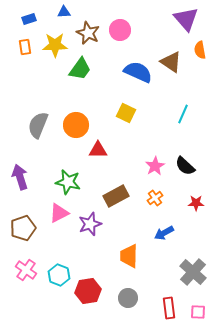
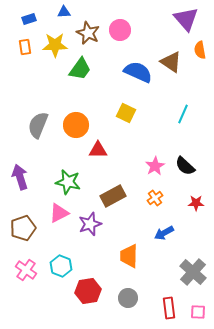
brown rectangle: moved 3 px left
cyan hexagon: moved 2 px right, 9 px up
